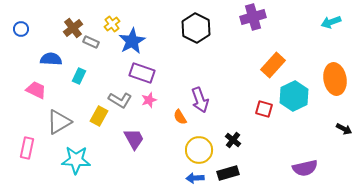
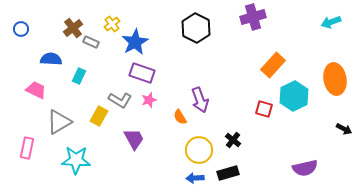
blue star: moved 3 px right, 1 px down
